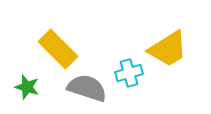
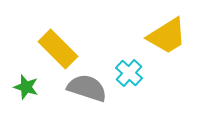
yellow trapezoid: moved 1 px left, 13 px up
cyan cross: rotated 32 degrees counterclockwise
green star: moved 1 px left
